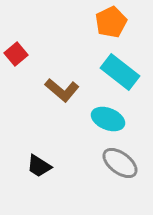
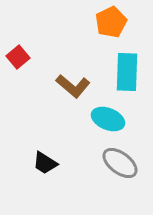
red square: moved 2 px right, 3 px down
cyan rectangle: moved 7 px right; rotated 54 degrees clockwise
brown L-shape: moved 11 px right, 4 px up
black trapezoid: moved 6 px right, 3 px up
